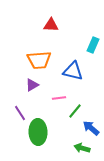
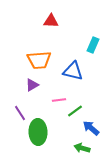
red triangle: moved 4 px up
pink line: moved 2 px down
green line: rotated 14 degrees clockwise
